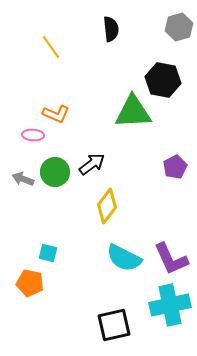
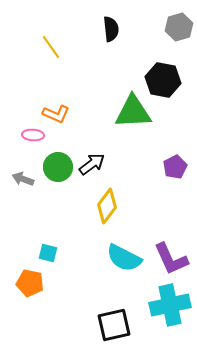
green circle: moved 3 px right, 5 px up
